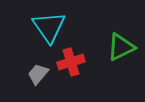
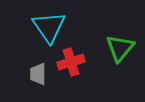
green triangle: moved 1 px left, 1 px down; rotated 24 degrees counterclockwise
gray trapezoid: rotated 40 degrees counterclockwise
